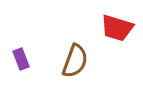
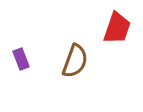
red trapezoid: rotated 88 degrees counterclockwise
